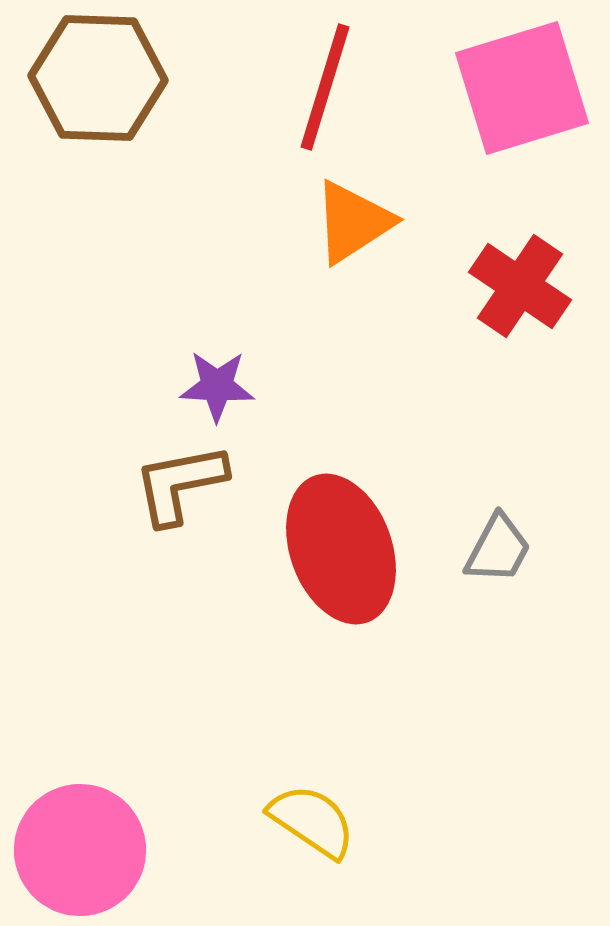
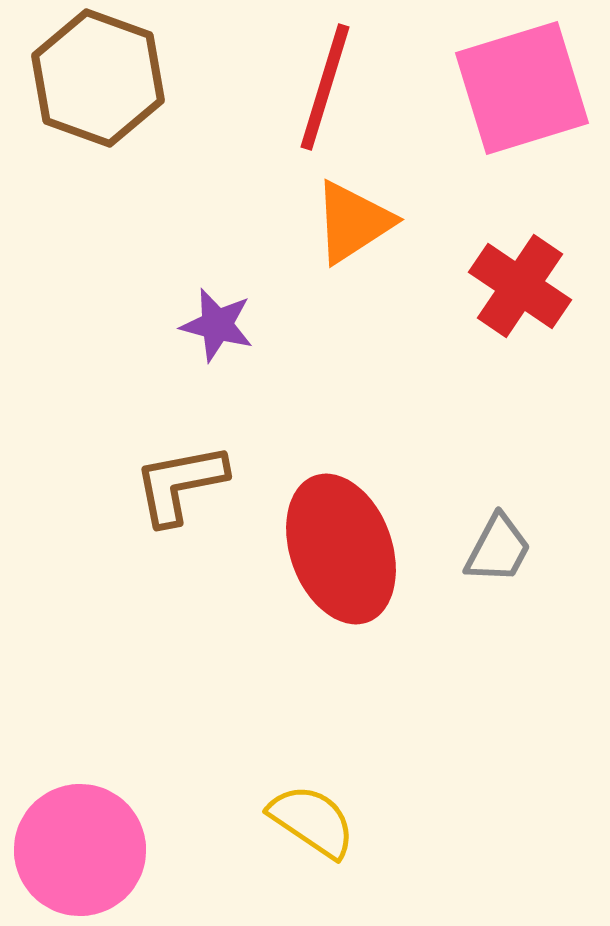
brown hexagon: rotated 18 degrees clockwise
purple star: moved 61 px up; rotated 12 degrees clockwise
